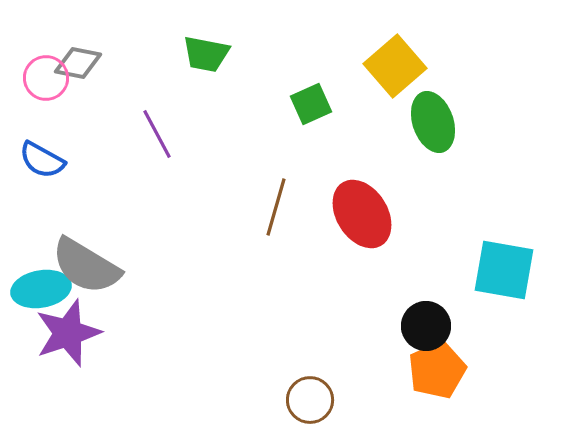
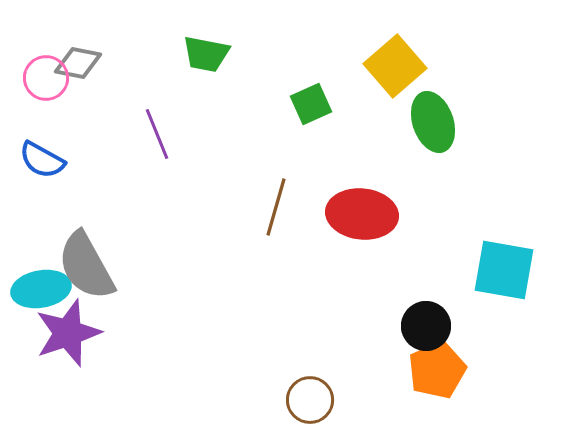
purple line: rotated 6 degrees clockwise
red ellipse: rotated 52 degrees counterclockwise
gray semicircle: rotated 30 degrees clockwise
